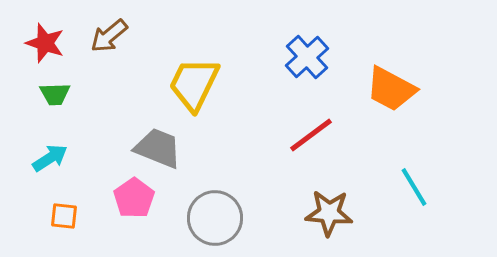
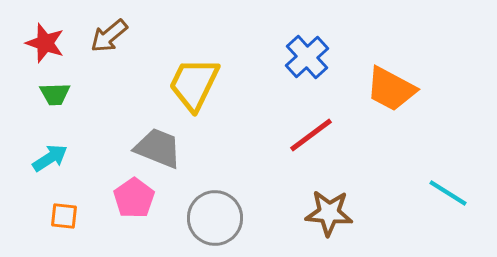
cyan line: moved 34 px right, 6 px down; rotated 27 degrees counterclockwise
